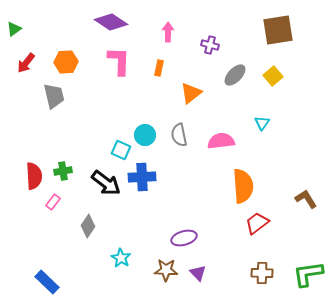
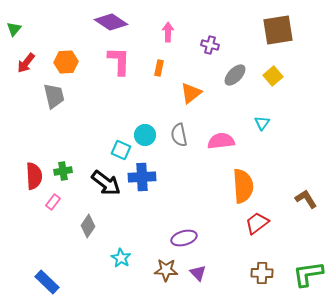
green triangle: rotated 14 degrees counterclockwise
